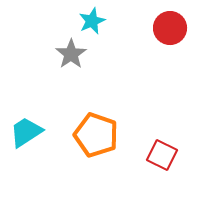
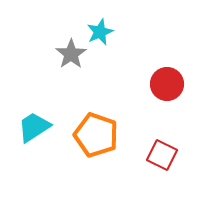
cyan star: moved 8 px right, 11 px down
red circle: moved 3 px left, 56 px down
cyan trapezoid: moved 8 px right, 5 px up
